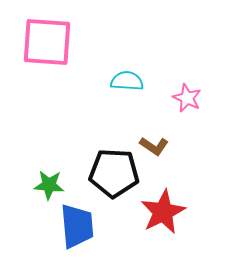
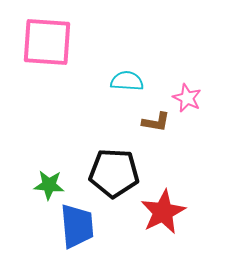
brown L-shape: moved 2 px right, 24 px up; rotated 24 degrees counterclockwise
